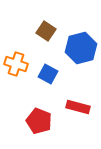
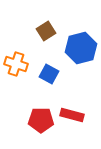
brown square: rotated 24 degrees clockwise
blue square: moved 1 px right
red rectangle: moved 6 px left, 8 px down
red pentagon: moved 2 px right, 1 px up; rotated 20 degrees counterclockwise
